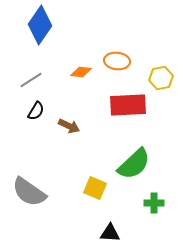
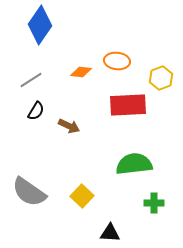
yellow hexagon: rotated 10 degrees counterclockwise
green semicircle: rotated 144 degrees counterclockwise
yellow square: moved 13 px left, 8 px down; rotated 20 degrees clockwise
